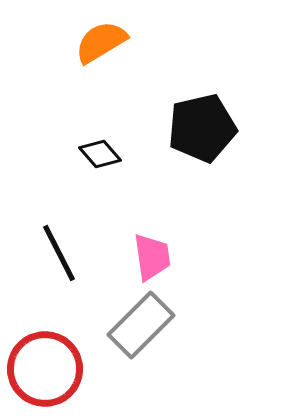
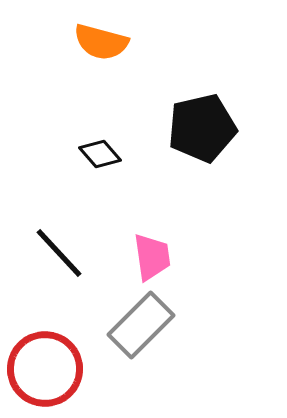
orange semicircle: rotated 134 degrees counterclockwise
black line: rotated 16 degrees counterclockwise
